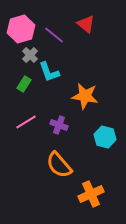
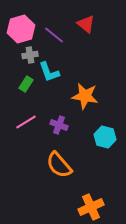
gray cross: rotated 35 degrees clockwise
green rectangle: moved 2 px right
orange cross: moved 13 px down
